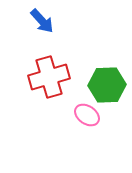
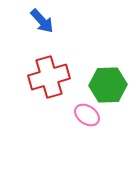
green hexagon: moved 1 px right
